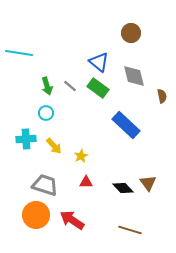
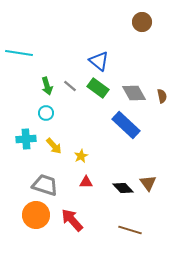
brown circle: moved 11 px right, 11 px up
blue triangle: moved 1 px up
gray diamond: moved 17 px down; rotated 15 degrees counterclockwise
red arrow: rotated 15 degrees clockwise
